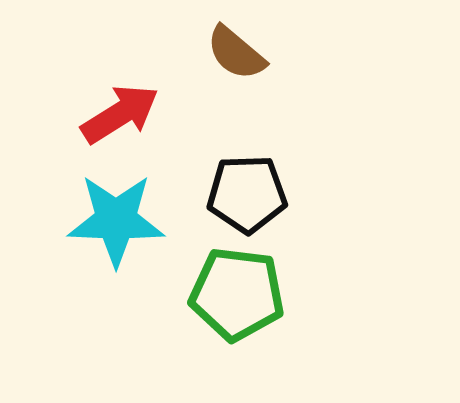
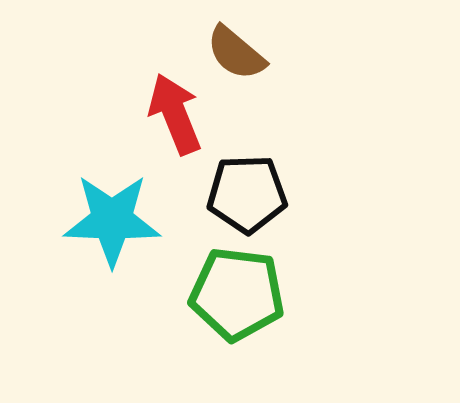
red arrow: moved 55 px right; rotated 80 degrees counterclockwise
cyan star: moved 4 px left
